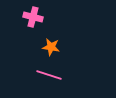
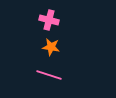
pink cross: moved 16 px right, 3 px down
